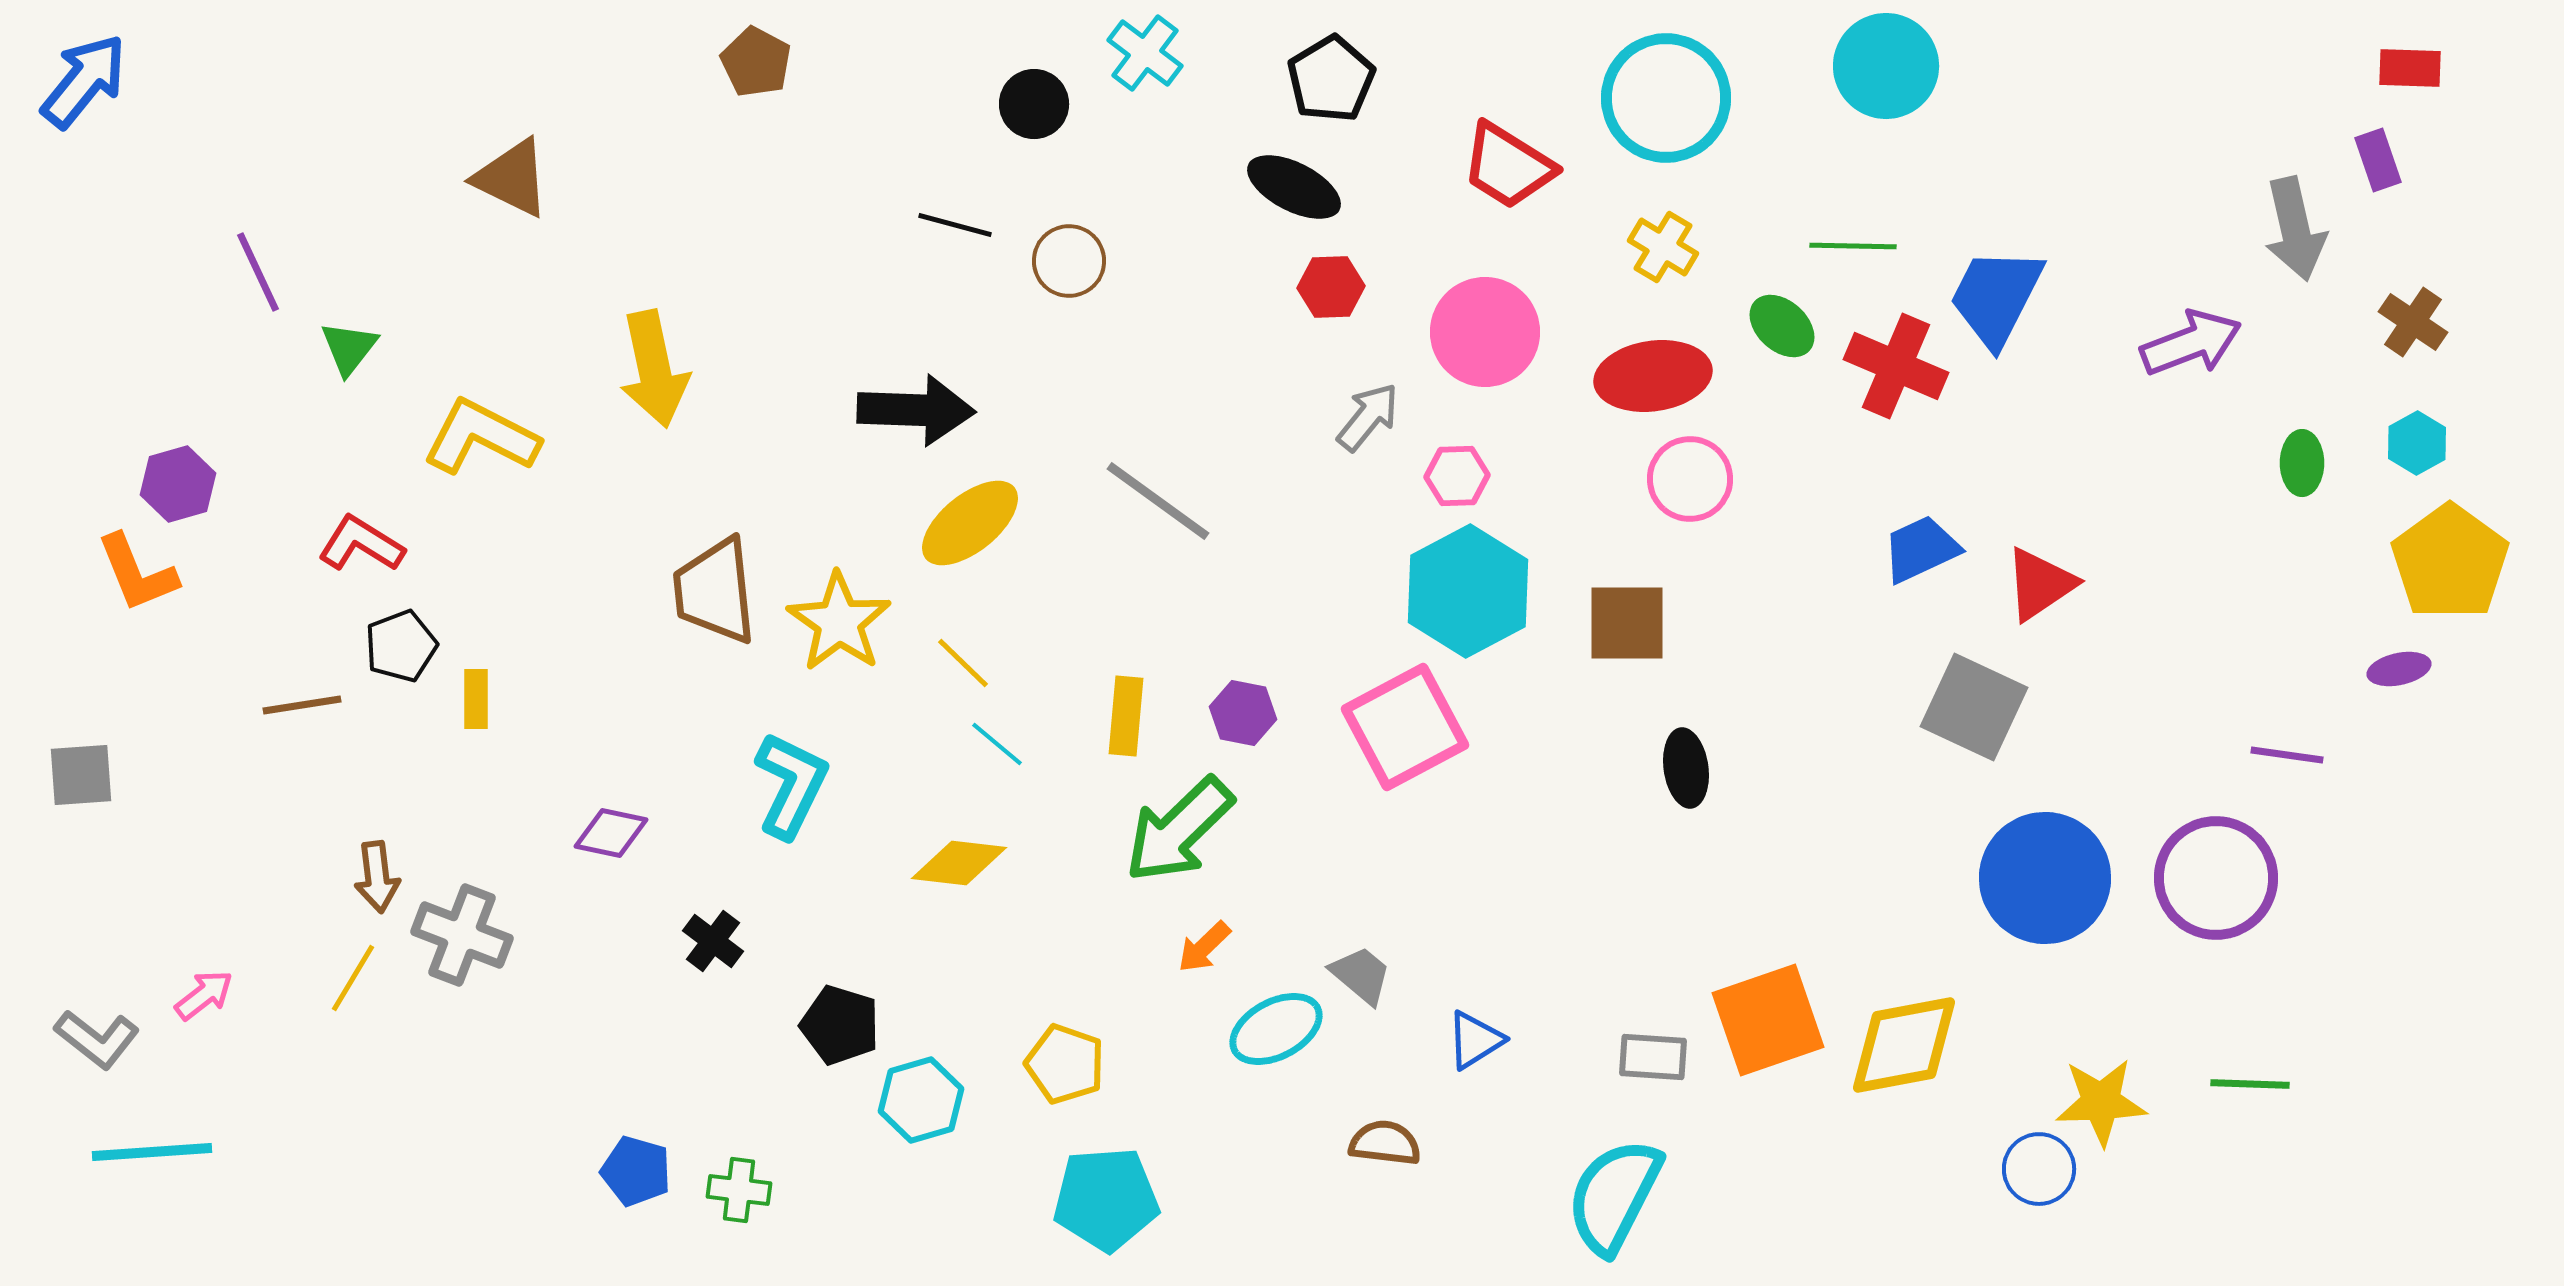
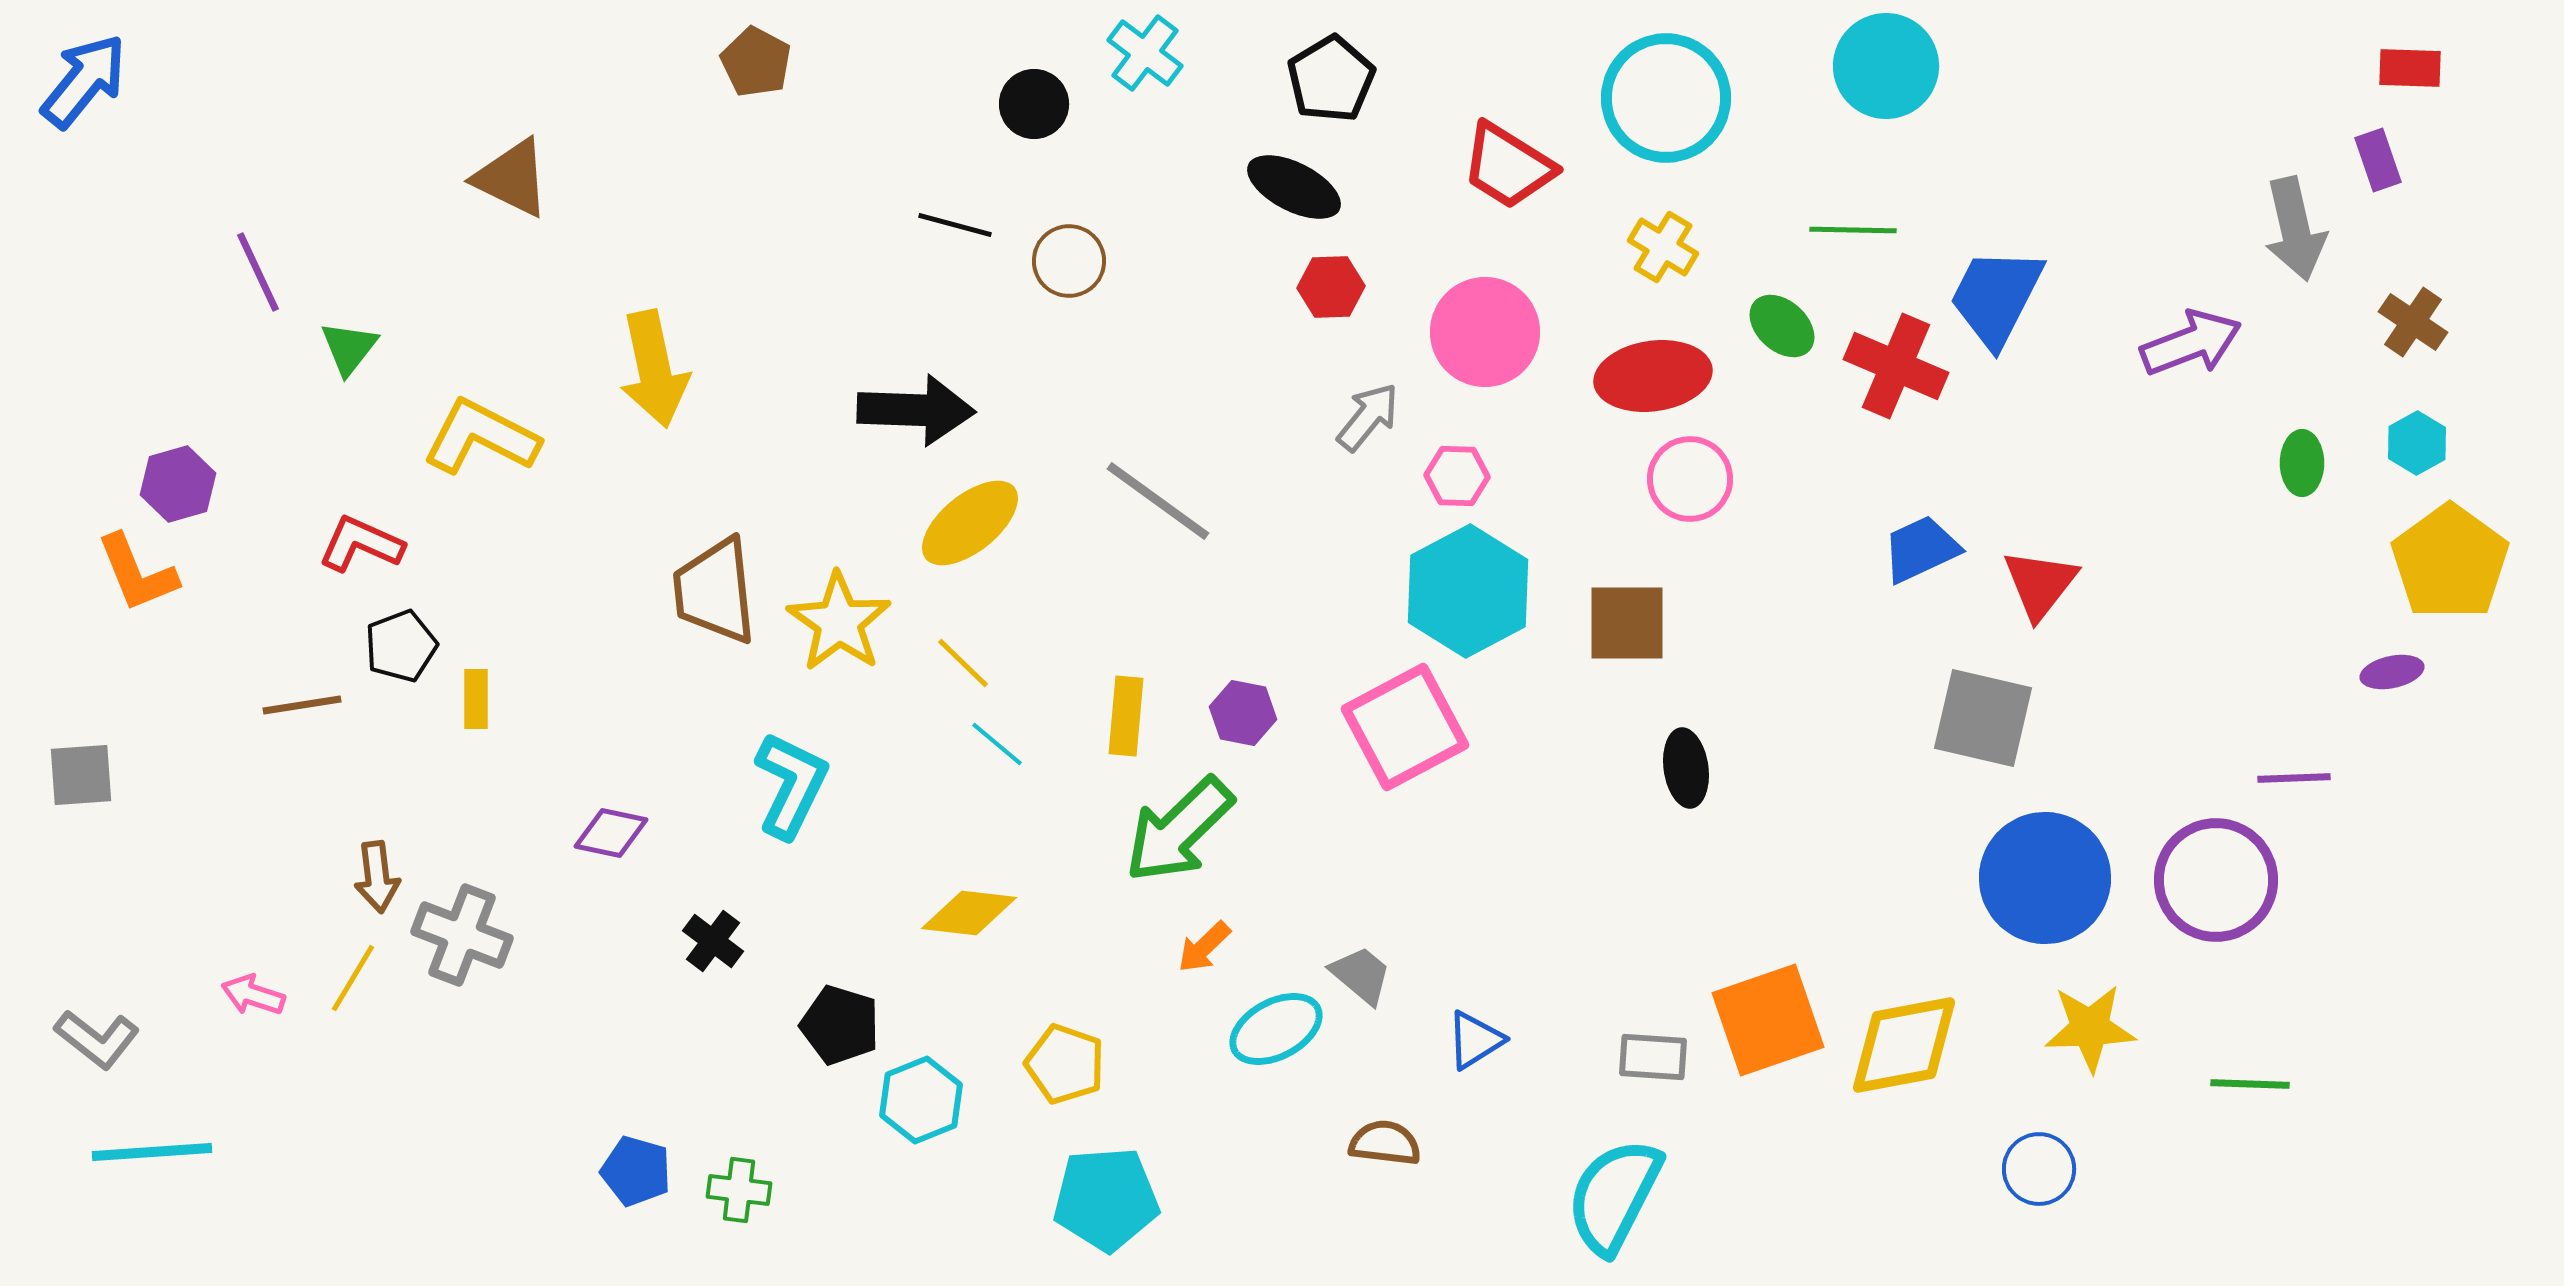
green line at (1853, 246): moved 16 px up
pink hexagon at (1457, 476): rotated 4 degrees clockwise
red L-shape at (361, 544): rotated 8 degrees counterclockwise
red triangle at (2040, 584): rotated 18 degrees counterclockwise
purple ellipse at (2399, 669): moved 7 px left, 3 px down
gray square at (1974, 707): moved 9 px right, 11 px down; rotated 12 degrees counterclockwise
purple line at (2287, 755): moved 7 px right, 23 px down; rotated 10 degrees counterclockwise
yellow diamond at (959, 863): moved 10 px right, 50 px down
purple circle at (2216, 878): moved 2 px down
pink arrow at (204, 995): moved 49 px right; rotated 124 degrees counterclockwise
cyan hexagon at (921, 1100): rotated 6 degrees counterclockwise
yellow star at (2101, 1102): moved 11 px left, 74 px up
